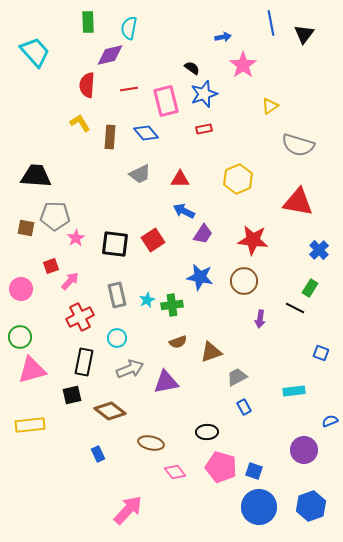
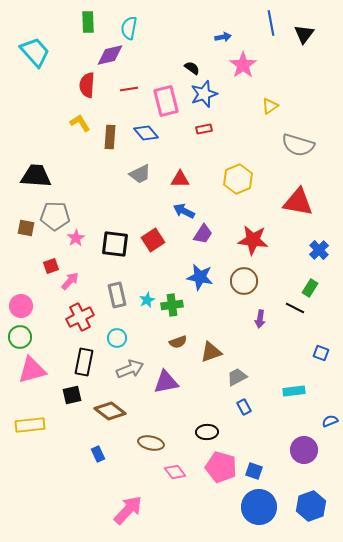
pink circle at (21, 289): moved 17 px down
